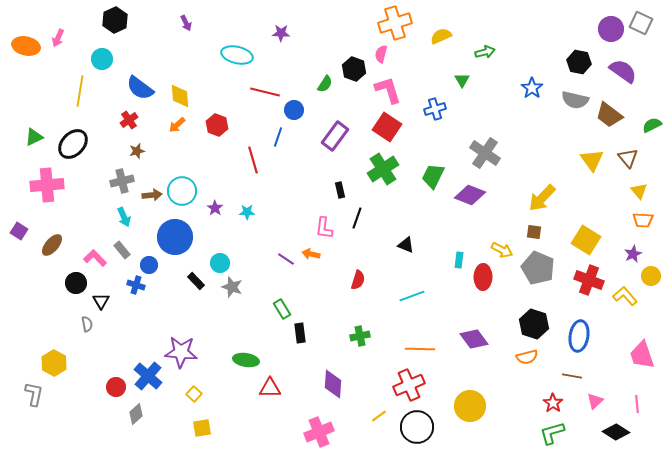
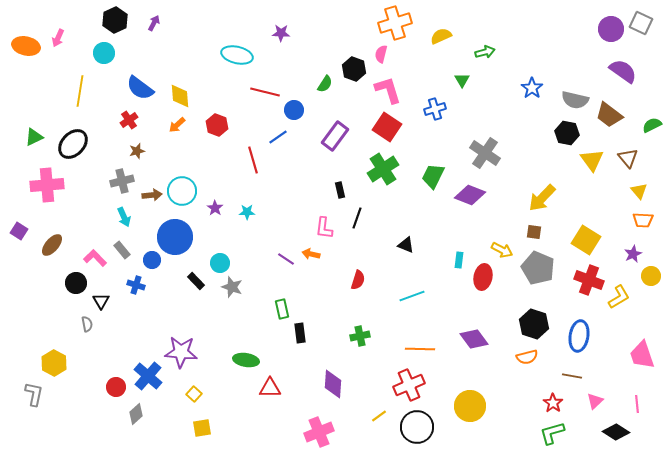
purple arrow at (186, 23): moved 32 px left; rotated 126 degrees counterclockwise
cyan circle at (102, 59): moved 2 px right, 6 px up
black hexagon at (579, 62): moved 12 px left, 71 px down
blue line at (278, 137): rotated 36 degrees clockwise
blue circle at (149, 265): moved 3 px right, 5 px up
red ellipse at (483, 277): rotated 10 degrees clockwise
yellow L-shape at (625, 296): moved 6 px left, 1 px down; rotated 100 degrees clockwise
green rectangle at (282, 309): rotated 18 degrees clockwise
